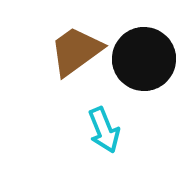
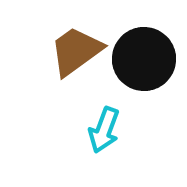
cyan arrow: rotated 42 degrees clockwise
